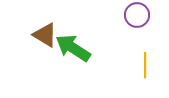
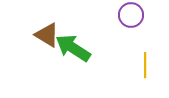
purple circle: moved 6 px left
brown triangle: moved 2 px right
